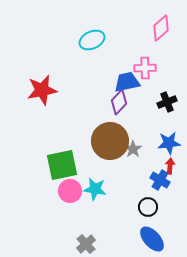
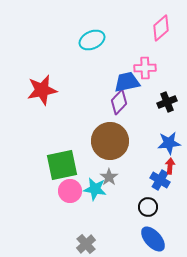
gray star: moved 24 px left, 28 px down
blue ellipse: moved 1 px right
